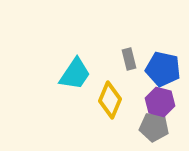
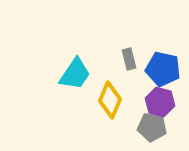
gray pentagon: moved 2 px left
